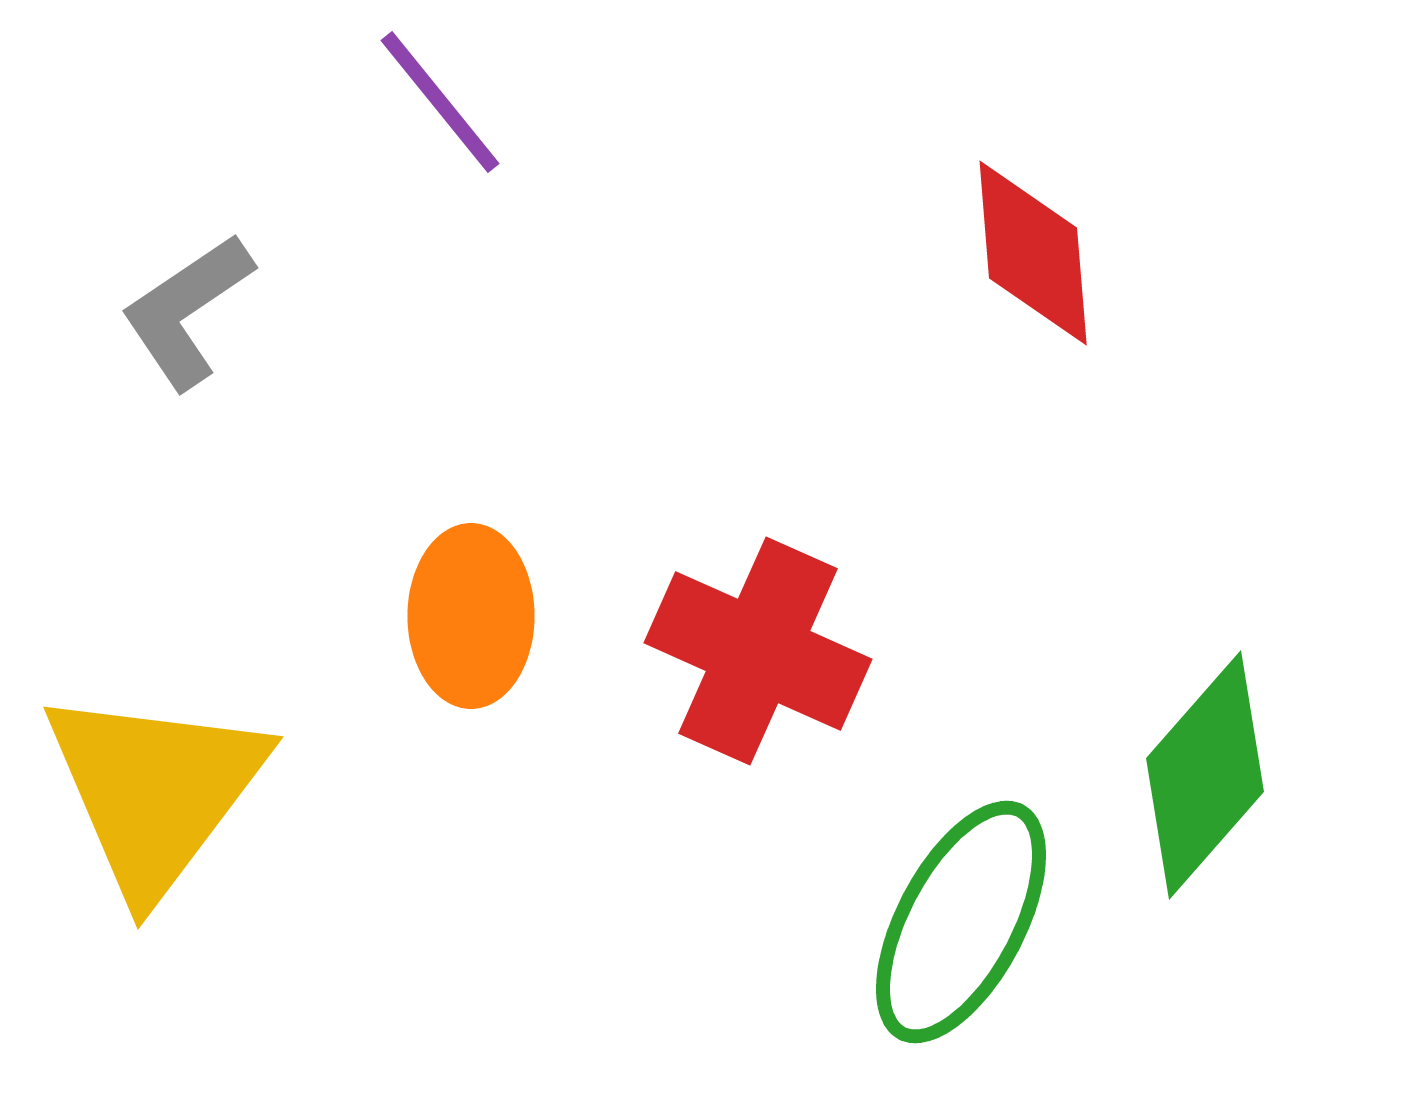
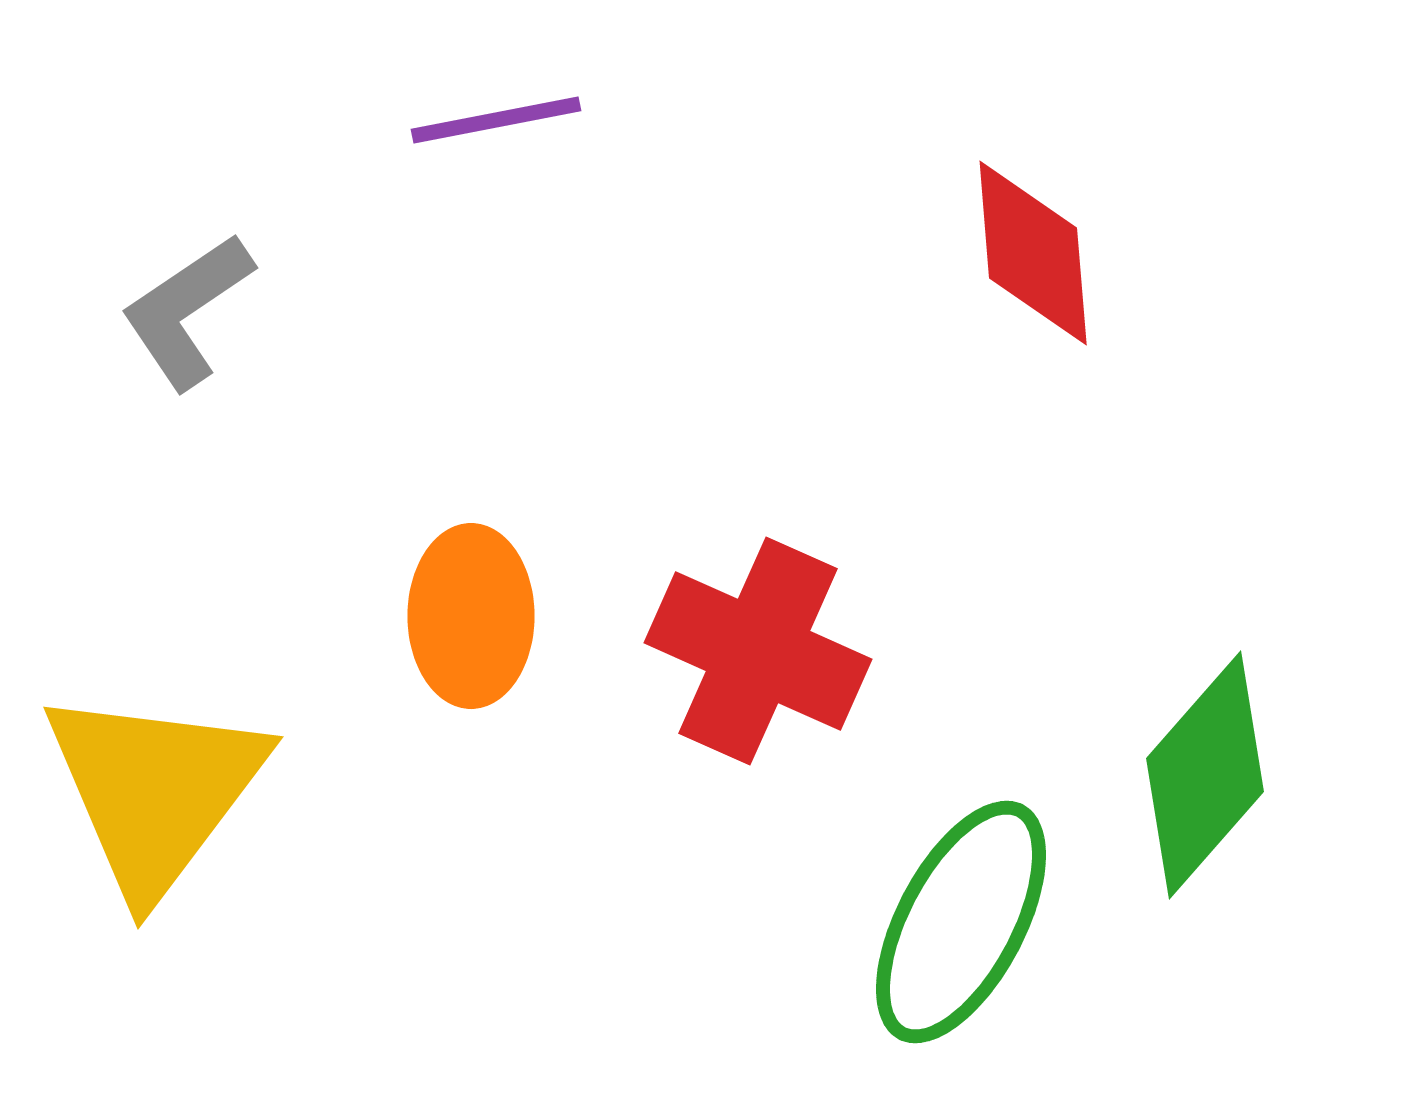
purple line: moved 56 px right, 18 px down; rotated 62 degrees counterclockwise
